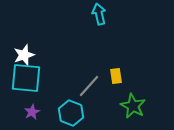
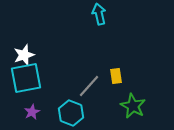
cyan square: rotated 16 degrees counterclockwise
